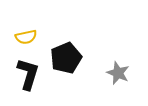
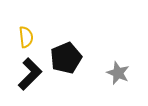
yellow semicircle: rotated 85 degrees counterclockwise
black L-shape: moved 2 px right; rotated 28 degrees clockwise
